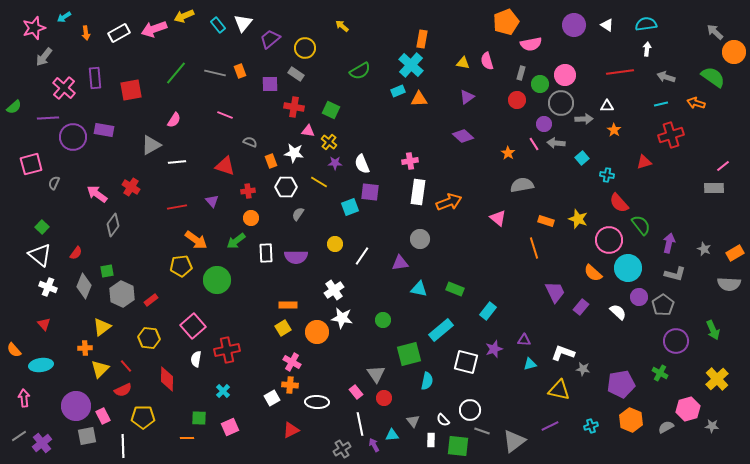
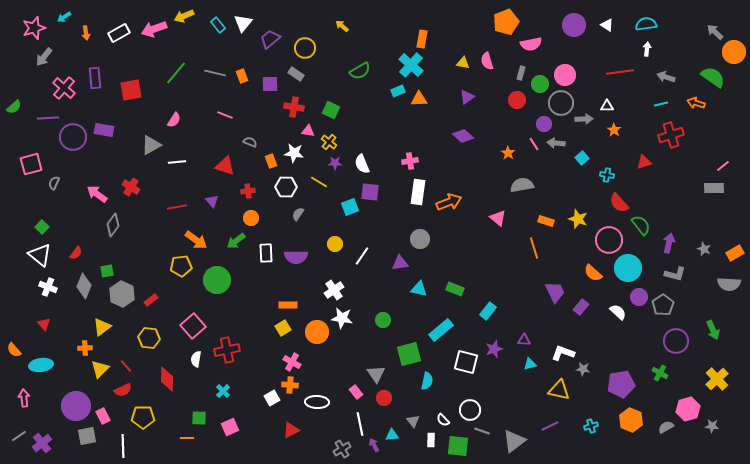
orange rectangle at (240, 71): moved 2 px right, 5 px down
